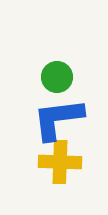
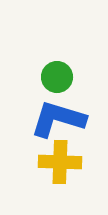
blue L-shape: rotated 24 degrees clockwise
